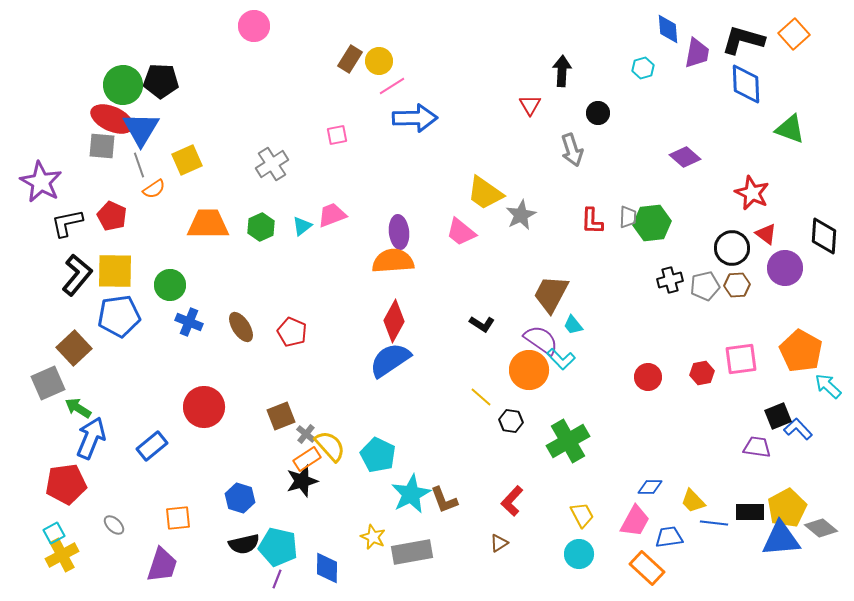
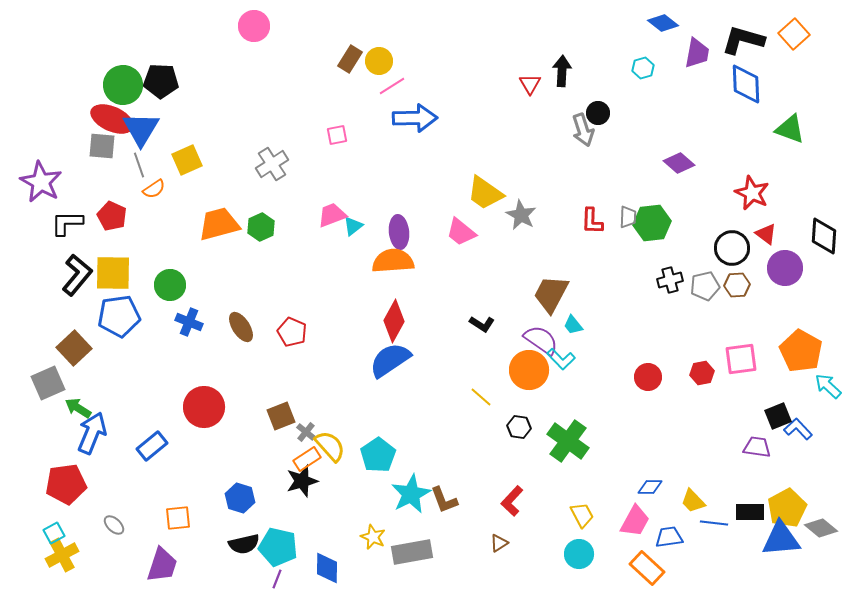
blue diamond at (668, 29): moved 5 px left, 6 px up; rotated 48 degrees counterclockwise
red triangle at (530, 105): moved 21 px up
gray arrow at (572, 150): moved 11 px right, 20 px up
purple diamond at (685, 157): moved 6 px left, 6 px down
gray star at (521, 215): rotated 16 degrees counterclockwise
black L-shape at (67, 223): rotated 12 degrees clockwise
orange trapezoid at (208, 224): moved 11 px right; rotated 15 degrees counterclockwise
cyan triangle at (302, 226): moved 51 px right
yellow square at (115, 271): moved 2 px left, 2 px down
black hexagon at (511, 421): moved 8 px right, 6 px down
gray cross at (306, 434): moved 2 px up
blue arrow at (91, 438): moved 1 px right, 5 px up
green cross at (568, 441): rotated 24 degrees counterclockwise
cyan pentagon at (378, 455): rotated 12 degrees clockwise
